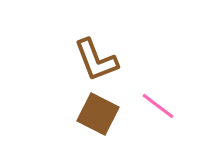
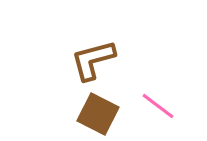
brown L-shape: moved 3 px left; rotated 96 degrees clockwise
